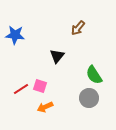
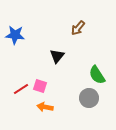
green semicircle: moved 3 px right
orange arrow: rotated 35 degrees clockwise
